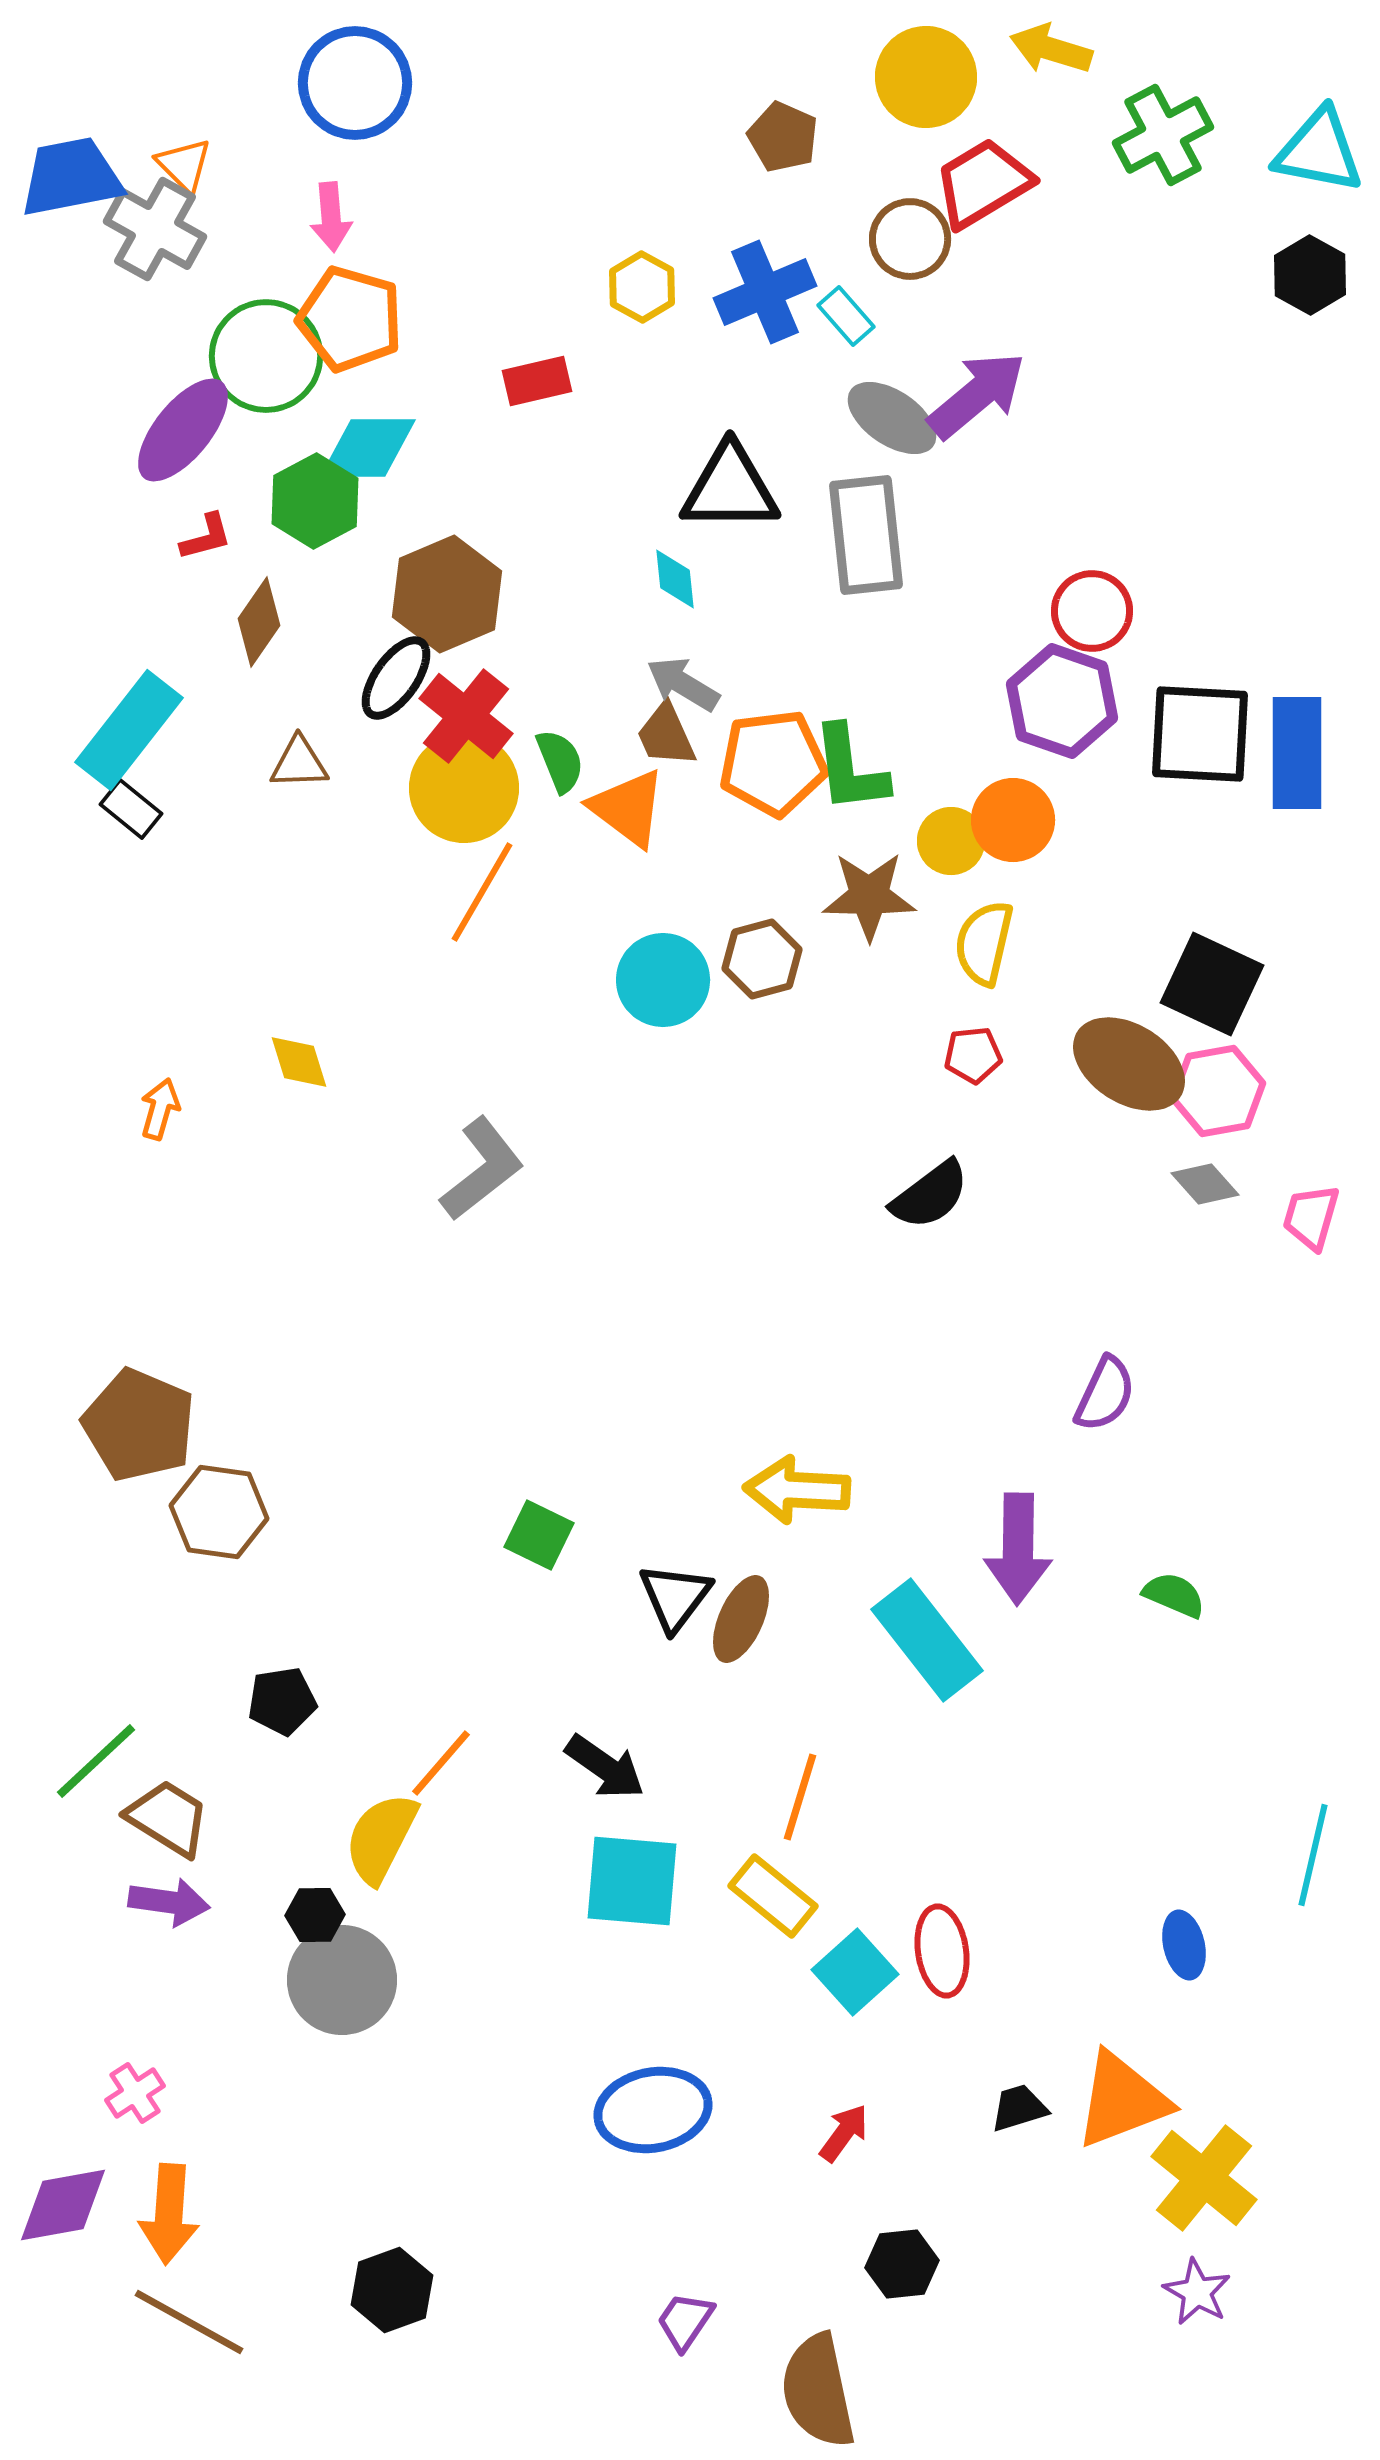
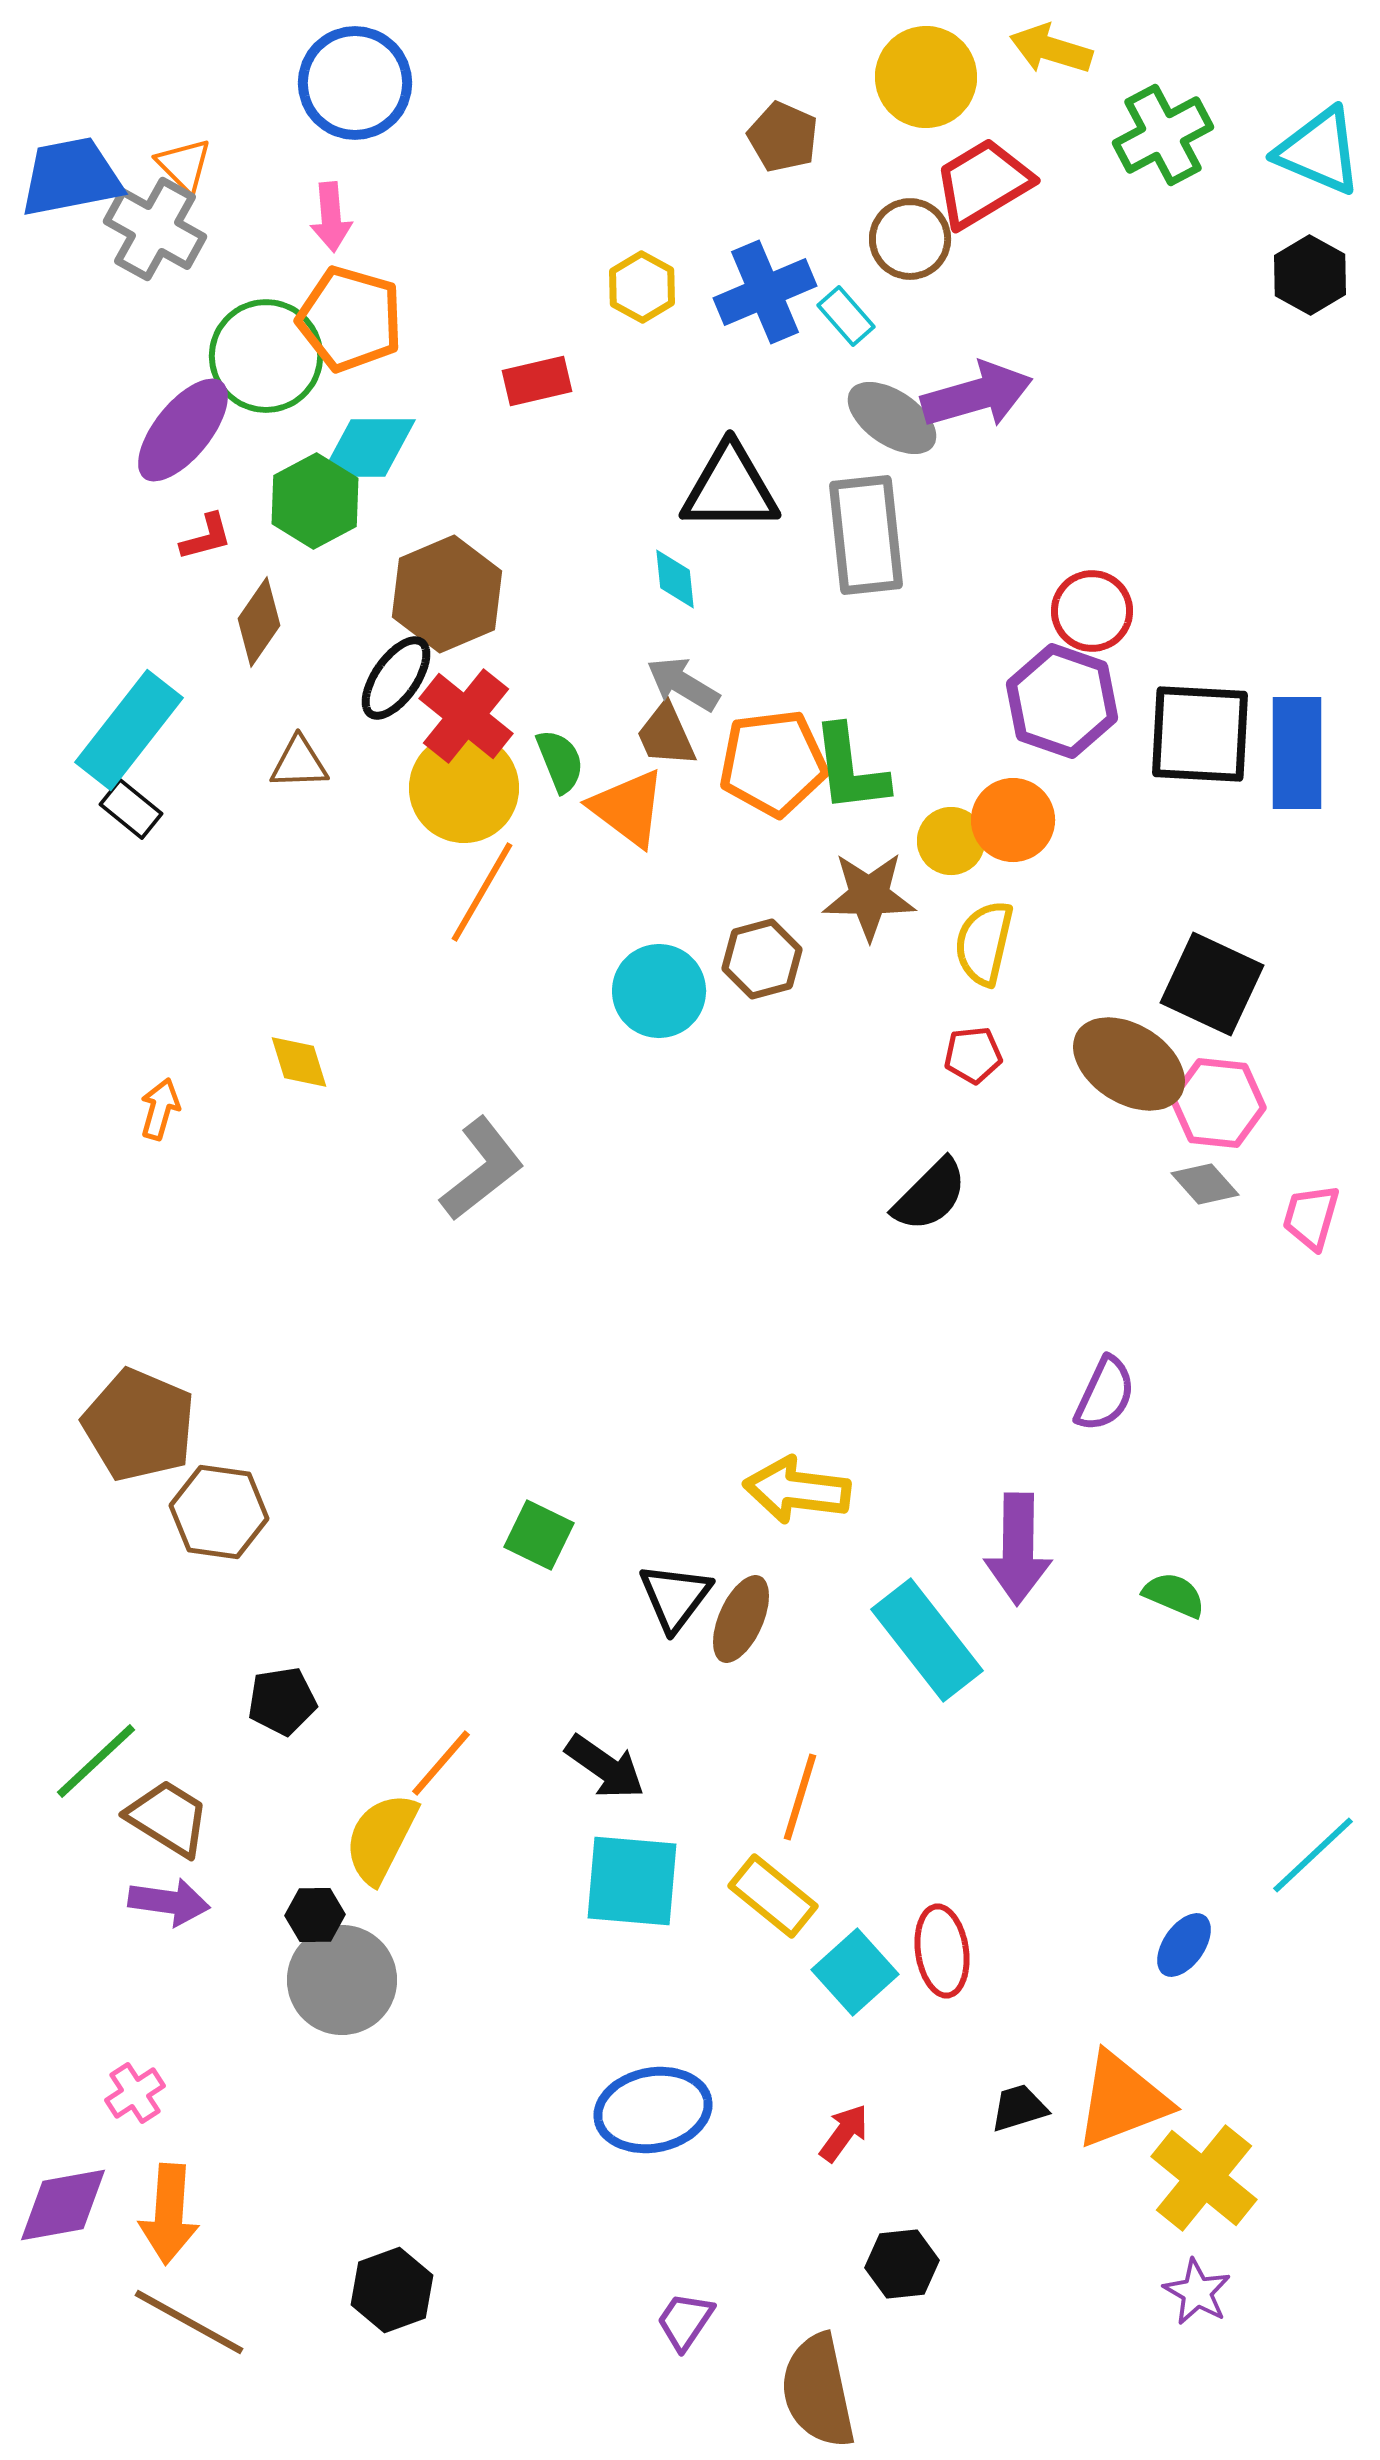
cyan triangle at (1319, 151): rotated 12 degrees clockwise
purple arrow at (977, 395): rotated 24 degrees clockwise
cyan circle at (663, 980): moved 4 px left, 11 px down
pink hexagon at (1218, 1091): moved 12 px down; rotated 16 degrees clockwise
black semicircle at (930, 1195): rotated 8 degrees counterclockwise
yellow arrow at (797, 1490): rotated 4 degrees clockwise
cyan line at (1313, 1855): rotated 34 degrees clockwise
blue ellipse at (1184, 1945): rotated 48 degrees clockwise
